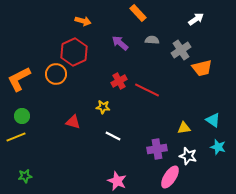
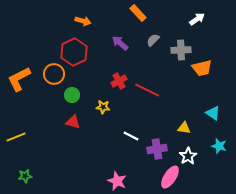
white arrow: moved 1 px right
gray semicircle: moved 1 px right; rotated 48 degrees counterclockwise
gray cross: rotated 30 degrees clockwise
orange circle: moved 2 px left
green circle: moved 50 px right, 21 px up
cyan triangle: moved 7 px up
yellow triangle: rotated 16 degrees clockwise
white line: moved 18 px right
cyan star: moved 1 px right, 1 px up
white star: rotated 24 degrees clockwise
